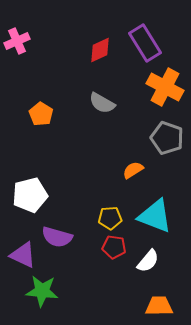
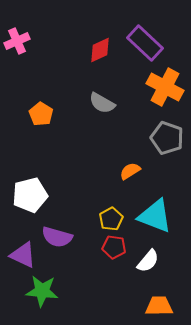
purple rectangle: rotated 15 degrees counterclockwise
orange semicircle: moved 3 px left, 1 px down
yellow pentagon: moved 1 px right, 1 px down; rotated 25 degrees counterclockwise
